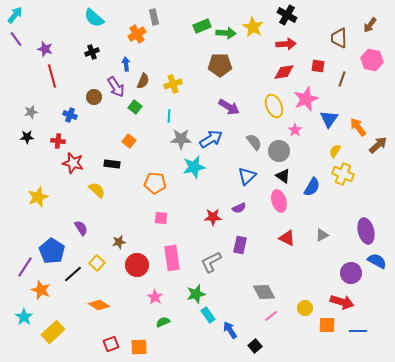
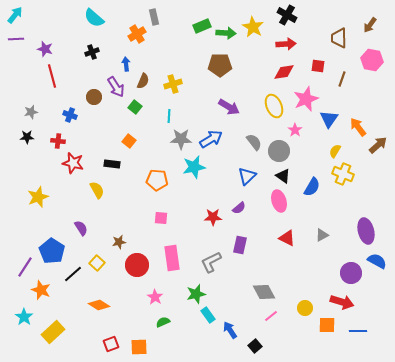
purple line at (16, 39): rotated 56 degrees counterclockwise
orange pentagon at (155, 183): moved 2 px right, 3 px up
yellow semicircle at (97, 190): rotated 18 degrees clockwise
purple semicircle at (239, 208): rotated 16 degrees counterclockwise
